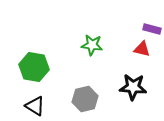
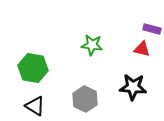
green hexagon: moved 1 px left, 1 px down
gray hexagon: rotated 20 degrees counterclockwise
